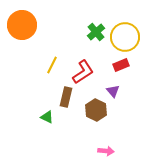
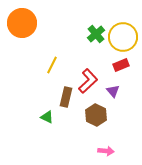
orange circle: moved 2 px up
green cross: moved 2 px down
yellow circle: moved 2 px left
red L-shape: moved 5 px right, 9 px down; rotated 10 degrees counterclockwise
brown hexagon: moved 5 px down
